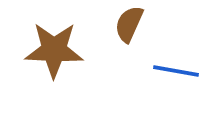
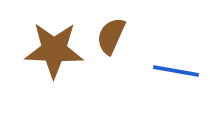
brown semicircle: moved 18 px left, 12 px down
